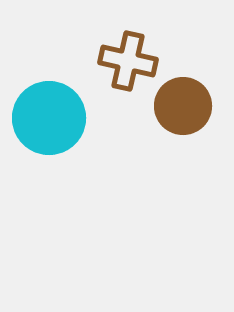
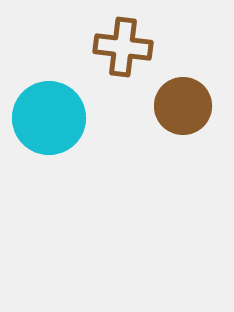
brown cross: moved 5 px left, 14 px up; rotated 6 degrees counterclockwise
